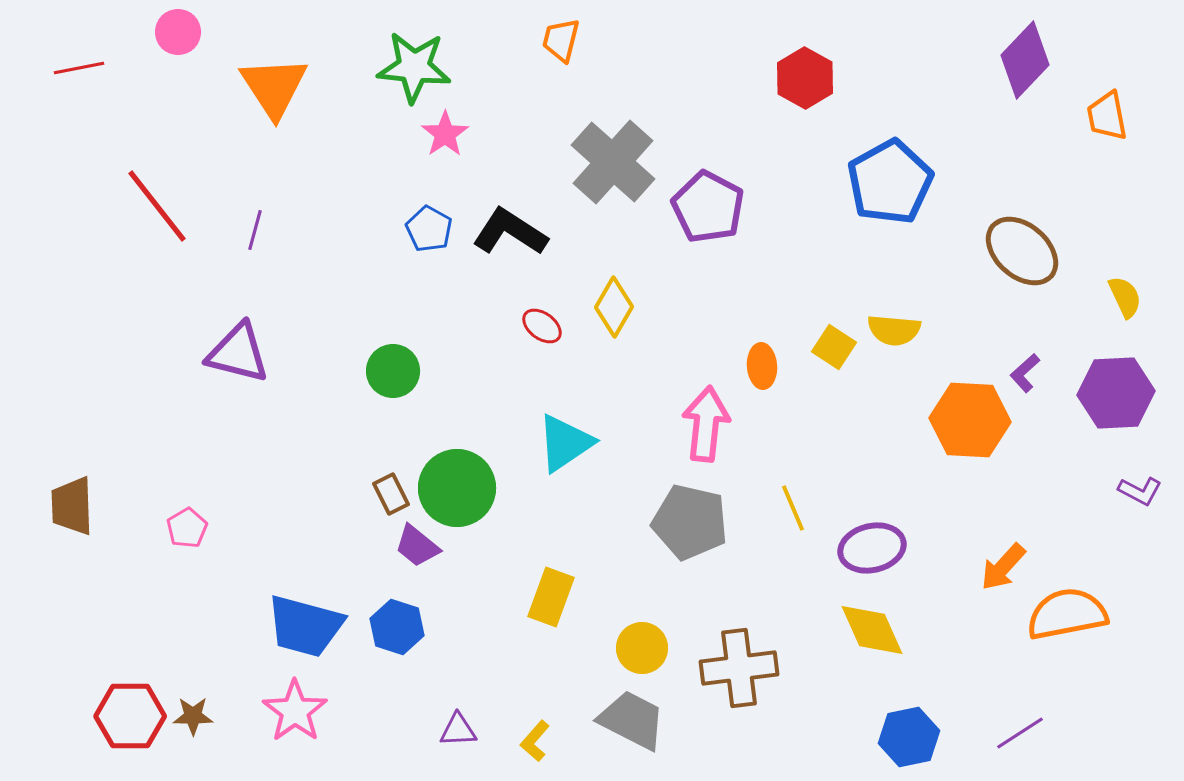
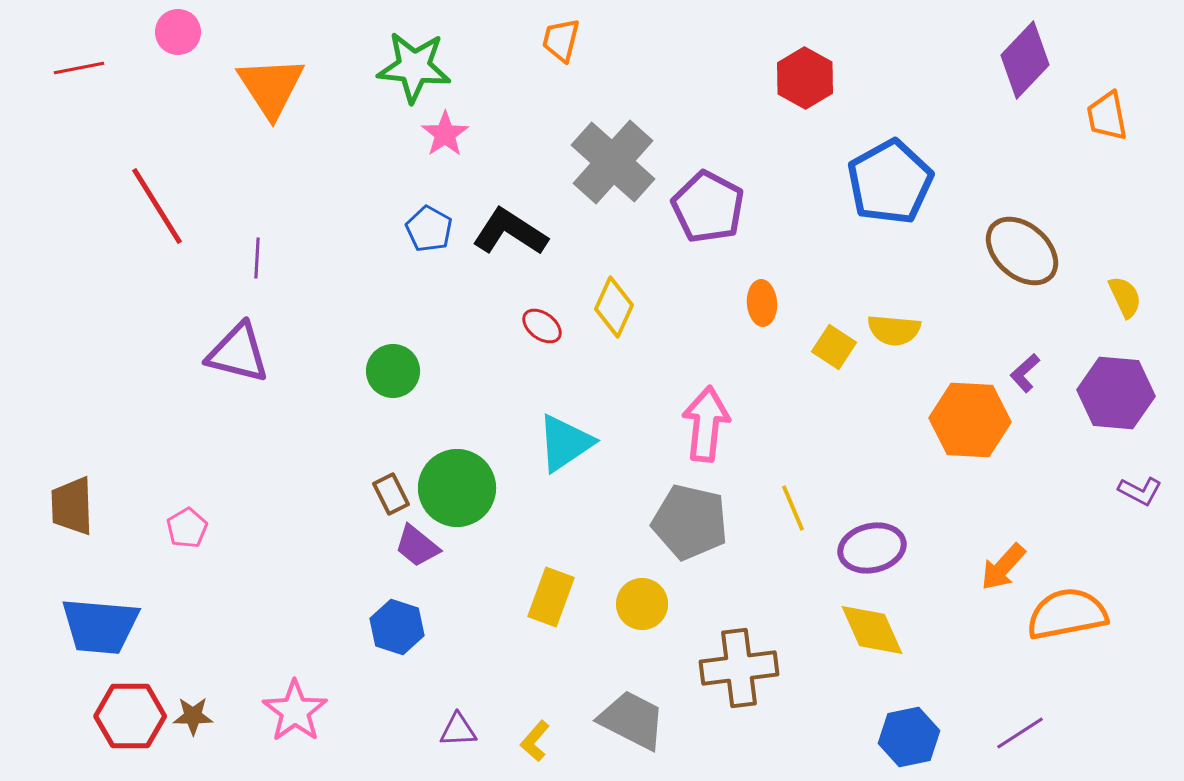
orange triangle at (274, 87): moved 3 px left
red line at (157, 206): rotated 6 degrees clockwise
purple line at (255, 230): moved 2 px right, 28 px down; rotated 12 degrees counterclockwise
yellow diamond at (614, 307): rotated 6 degrees counterclockwise
orange ellipse at (762, 366): moved 63 px up
purple hexagon at (1116, 393): rotated 8 degrees clockwise
blue trapezoid at (305, 626): moved 205 px left; rotated 10 degrees counterclockwise
yellow circle at (642, 648): moved 44 px up
